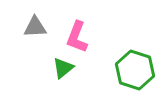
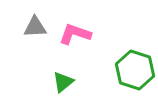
pink L-shape: moved 2 px left, 3 px up; rotated 88 degrees clockwise
green triangle: moved 14 px down
